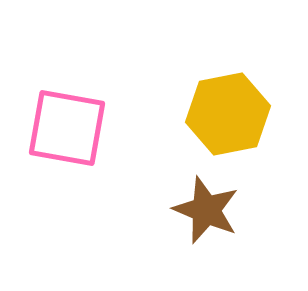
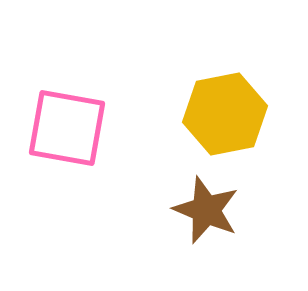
yellow hexagon: moved 3 px left
